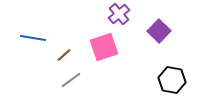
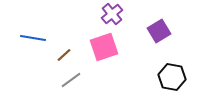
purple cross: moved 7 px left
purple square: rotated 15 degrees clockwise
black hexagon: moved 3 px up
